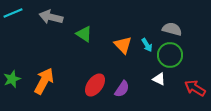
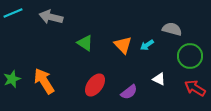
green triangle: moved 1 px right, 9 px down
cyan arrow: rotated 88 degrees clockwise
green circle: moved 20 px right, 1 px down
orange arrow: rotated 60 degrees counterclockwise
purple semicircle: moved 7 px right, 3 px down; rotated 18 degrees clockwise
